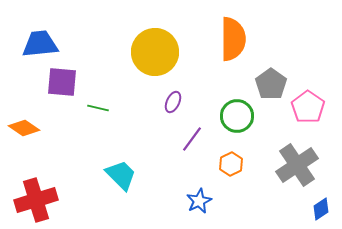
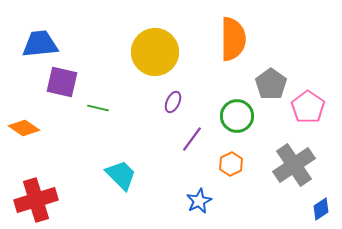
purple square: rotated 8 degrees clockwise
gray cross: moved 3 px left
